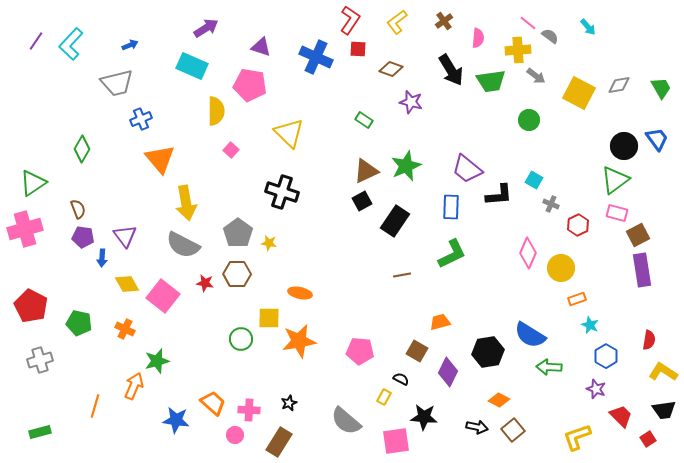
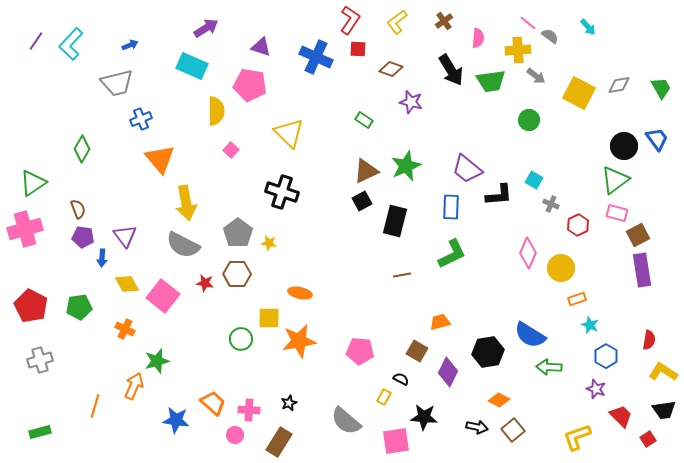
black rectangle at (395, 221): rotated 20 degrees counterclockwise
green pentagon at (79, 323): moved 16 px up; rotated 20 degrees counterclockwise
